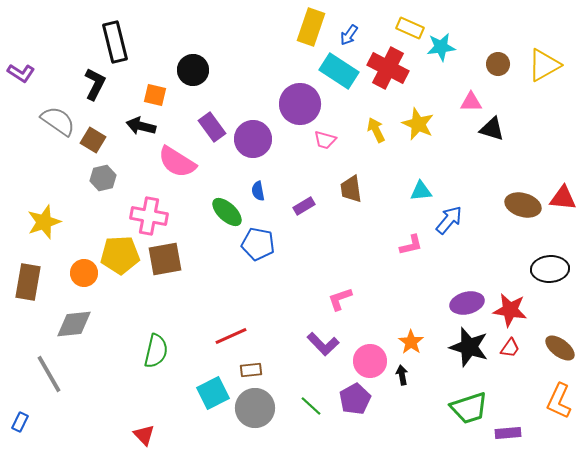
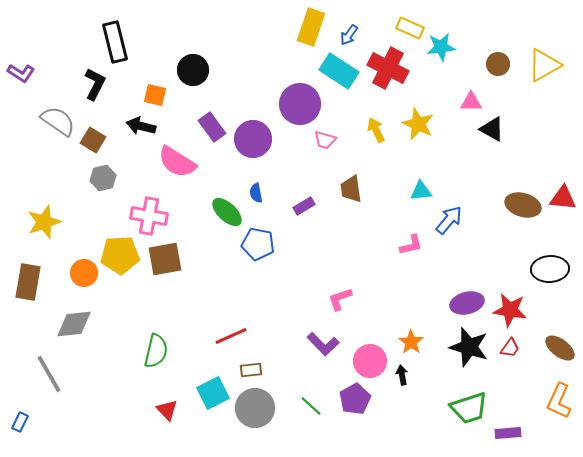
black triangle at (492, 129): rotated 12 degrees clockwise
blue semicircle at (258, 191): moved 2 px left, 2 px down
red triangle at (144, 435): moved 23 px right, 25 px up
